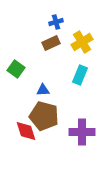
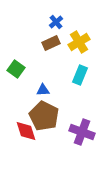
blue cross: rotated 24 degrees counterclockwise
yellow cross: moved 3 px left
brown pentagon: rotated 12 degrees clockwise
purple cross: rotated 20 degrees clockwise
